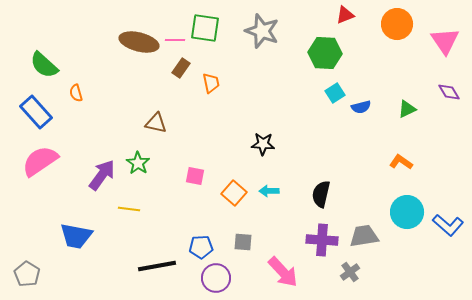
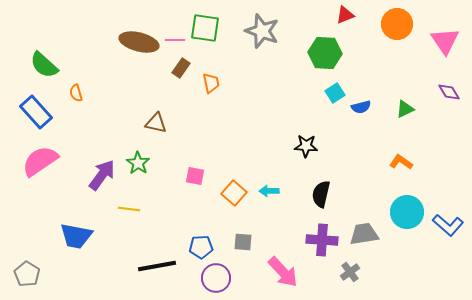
green triangle: moved 2 px left
black star: moved 43 px right, 2 px down
gray trapezoid: moved 2 px up
